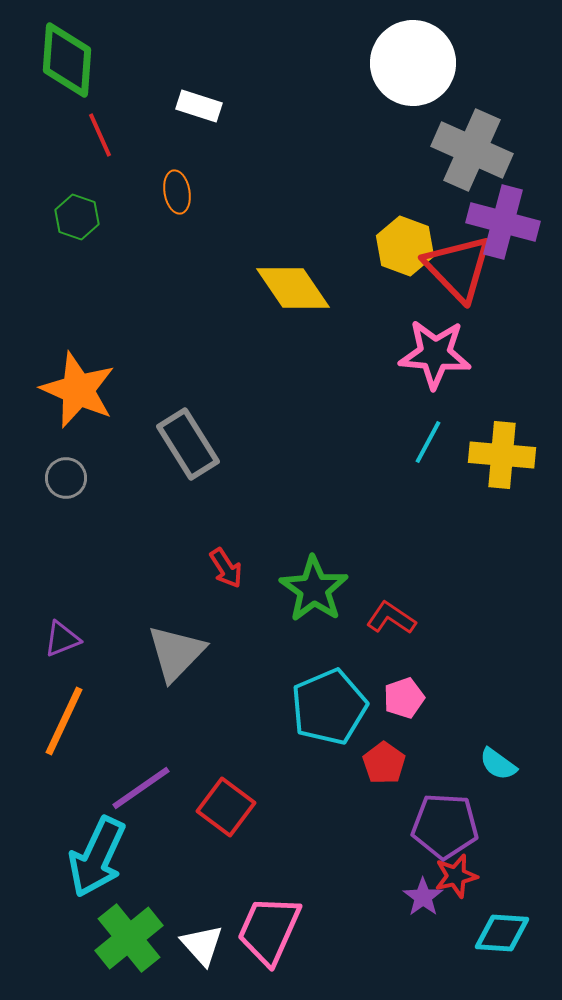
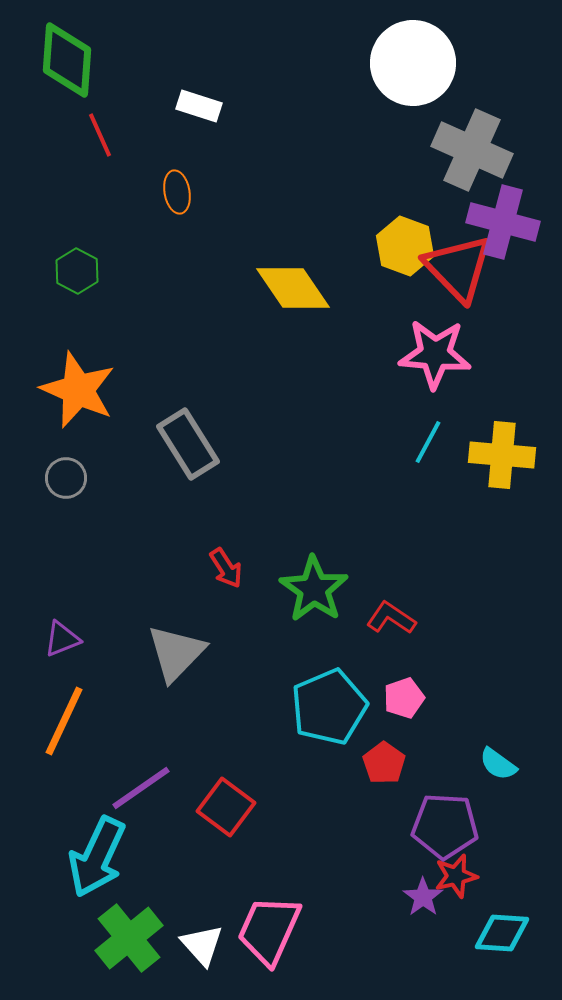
green hexagon: moved 54 px down; rotated 9 degrees clockwise
